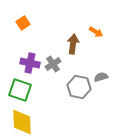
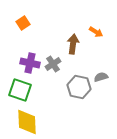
yellow diamond: moved 5 px right
